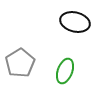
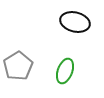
gray pentagon: moved 2 px left, 3 px down
